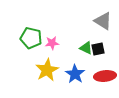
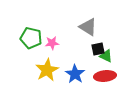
gray triangle: moved 15 px left, 6 px down
green triangle: moved 20 px right, 8 px down
